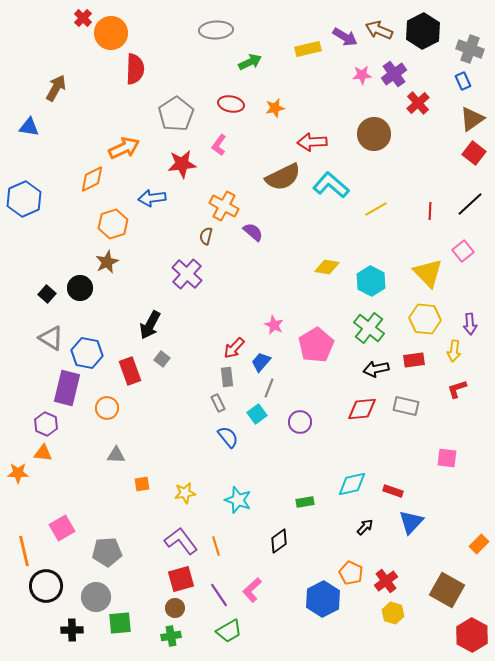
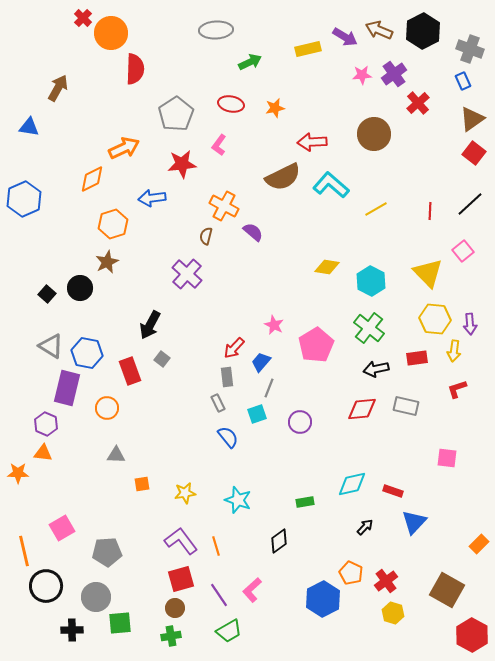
brown arrow at (56, 88): moved 2 px right
yellow hexagon at (425, 319): moved 10 px right
gray triangle at (51, 338): moved 8 px down
red rectangle at (414, 360): moved 3 px right, 2 px up
cyan square at (257, 414): rotated 18 degrees clockwise
blue triangle at (411, 522): moved 3 px right
